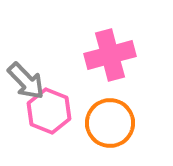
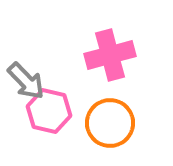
pink hexagon: rotated 9 degrees counterclockwise
